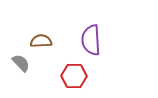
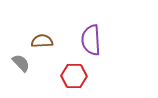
brown semicircle: moved 1 px right
